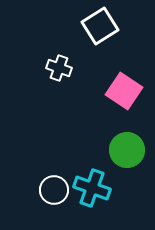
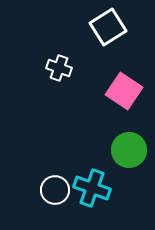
white square: moved 8 px right, 1 px down
green circle: moved 2 px right
white circle: moved 1 px right
